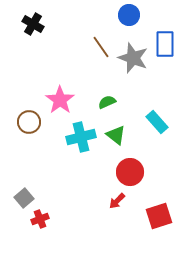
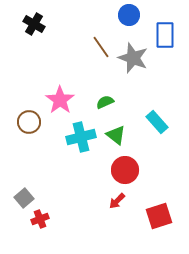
black cross: moved 1 px right
blue rectangle: moved 9 px up
green semicircle: moved 2 px left
red circle: moved 5 px left, 2 px up
